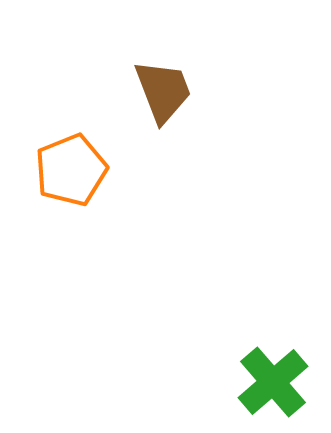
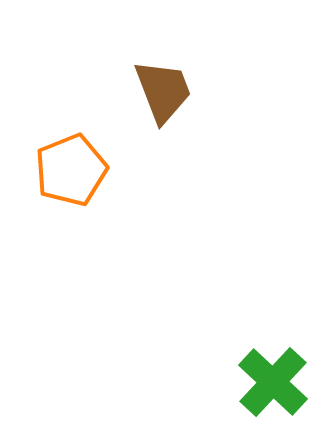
green cross: rotated 6 degrees counterclockwise
